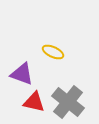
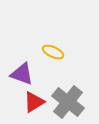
red triangle: rotated 45 degrees counterclockwise
